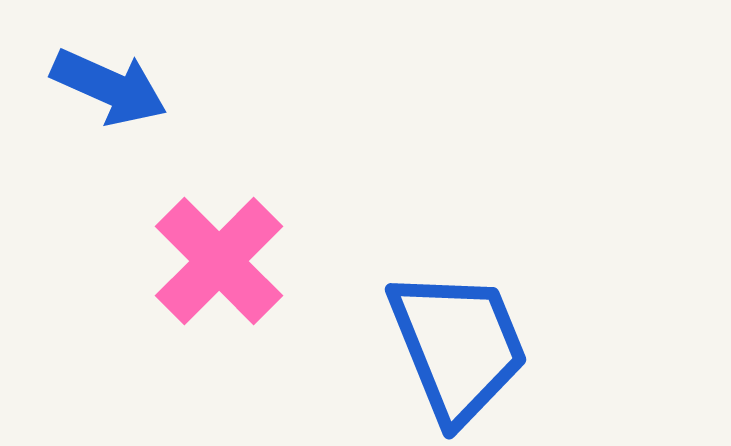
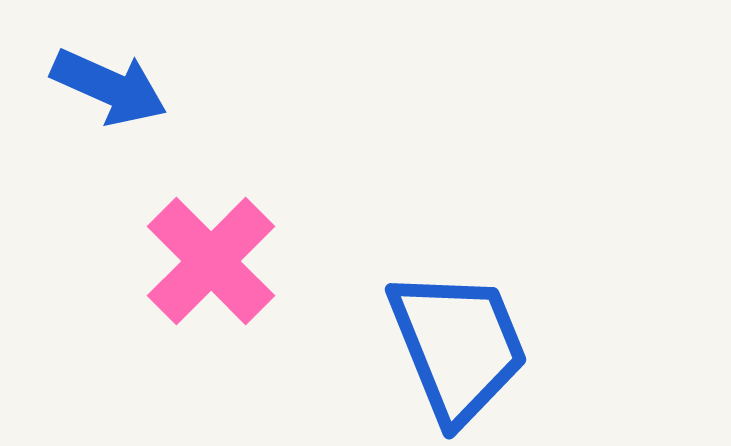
pink cross: moved 8 px left
